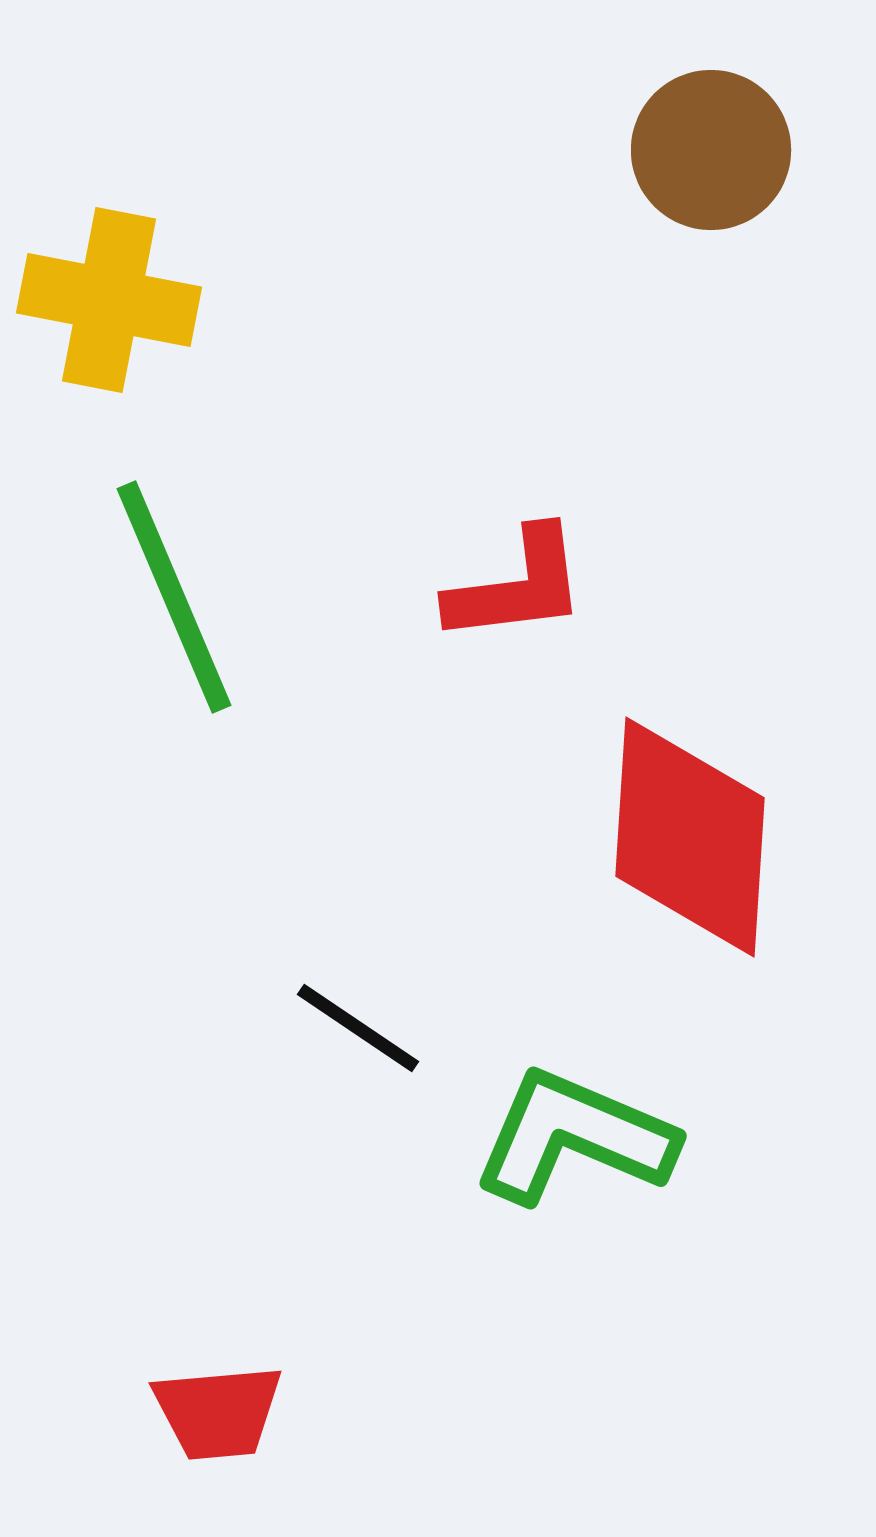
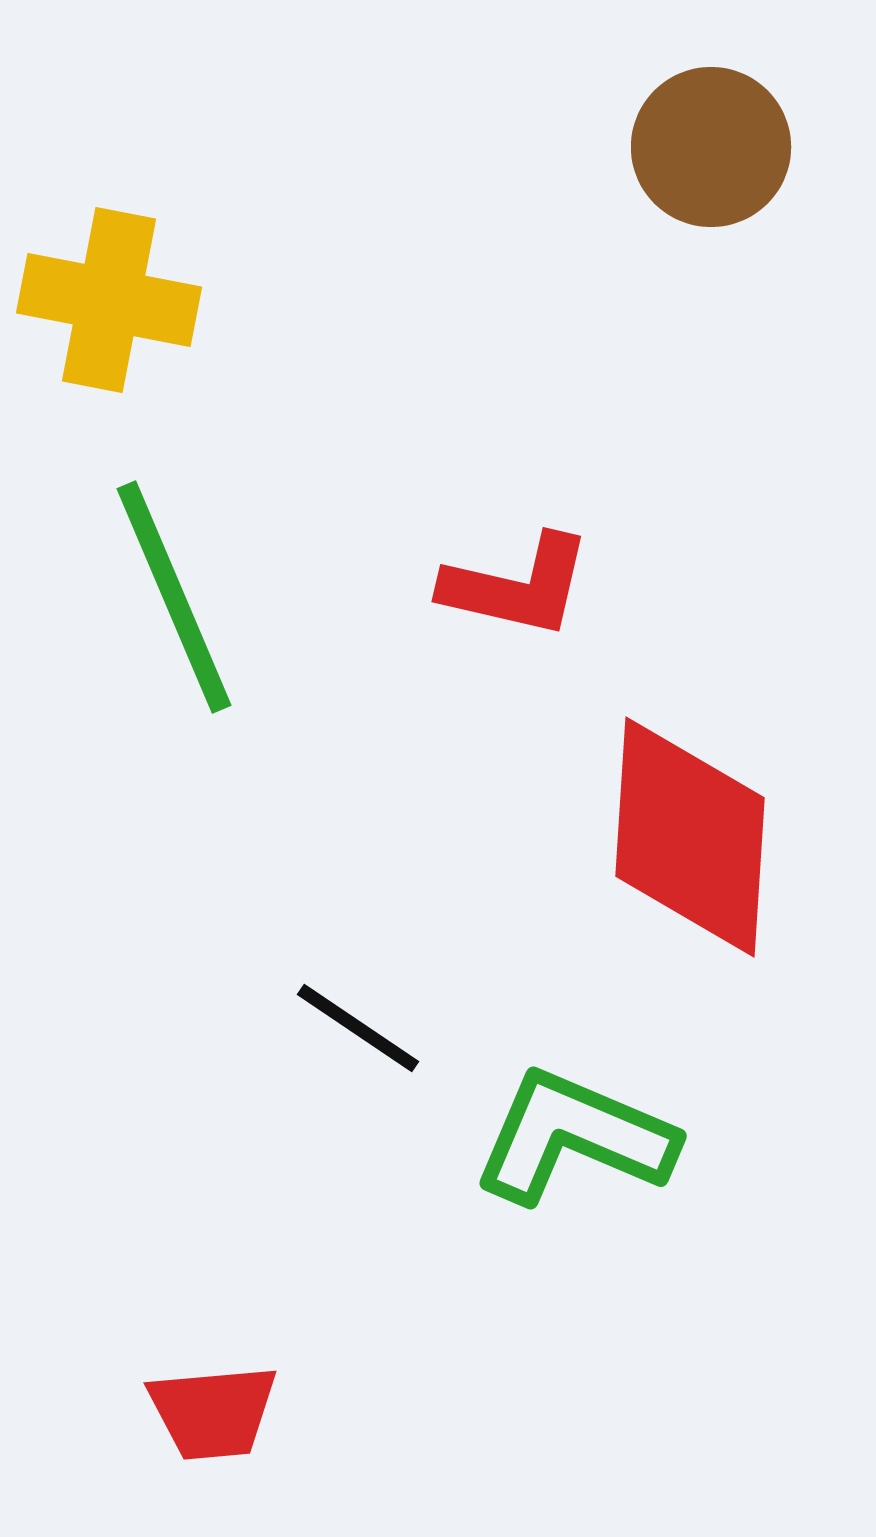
brown circle: moved 3 px up
red L-shape: rotated 20 degrees clockwise
red trapezoid: moved 5 px left
